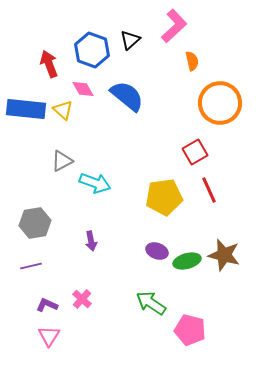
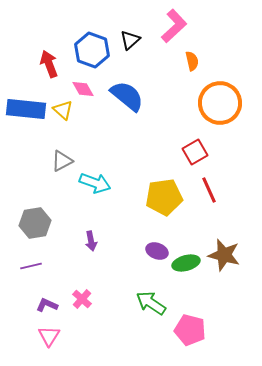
green ellipse: moved 1 px left, 2 px down
